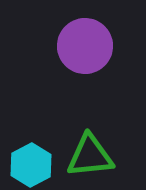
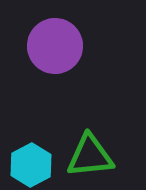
purple circle: moved 30 px left
